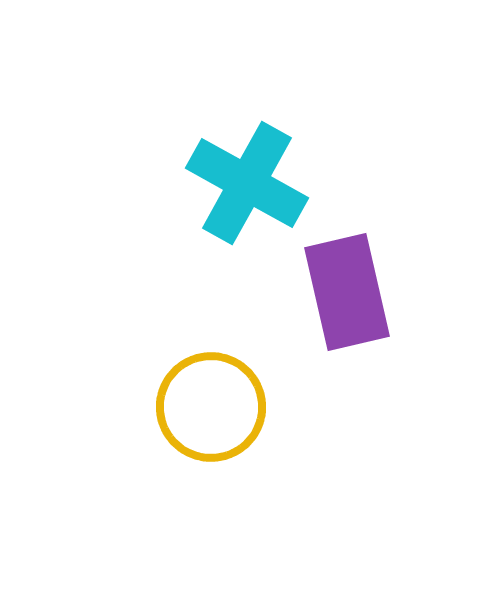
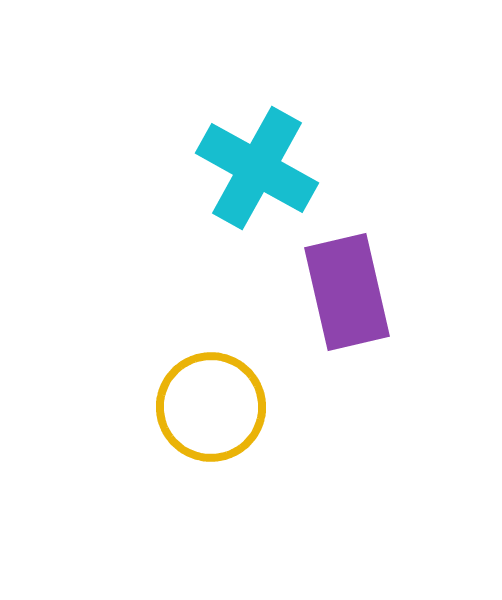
cyan cross: moved 10 px right, 15 px up
